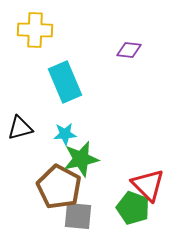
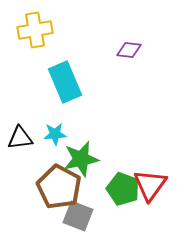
yellow cross: rotated 12 degrees counterclockwise
black triangle: moved 10 px down; rotated 8 degrees clockwise
cyan star: moved 10 px left
red triangle: moved 2 px right; rotated 21 degrees clockwise
green pentagon: moved 10 px left, 19 px up
gray square: rotated 16 degrees clockwise
